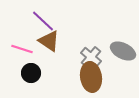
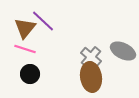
brown triangle: moved 24 px left, 13 px up; rotated 35 degrees clockwise
pink line: moved 3 px right
black circle: moved 1 px left, 1 px down
